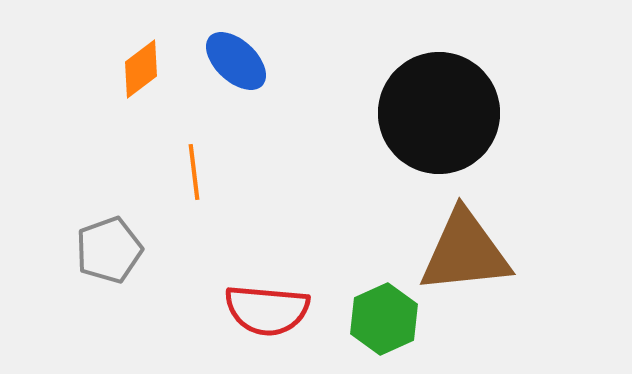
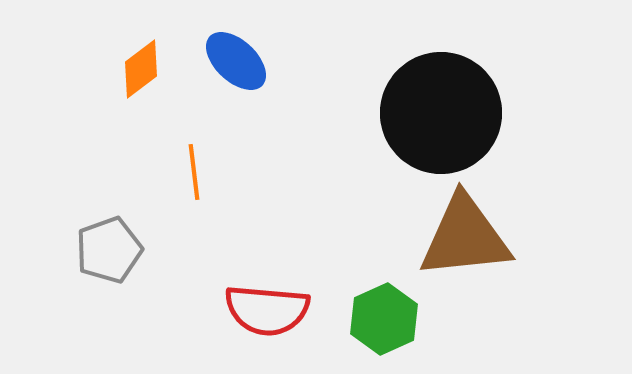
black circle: moved 2 px right
brown triangle: moved 15 px up
